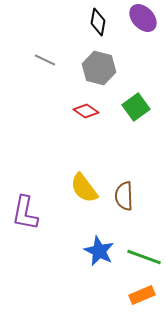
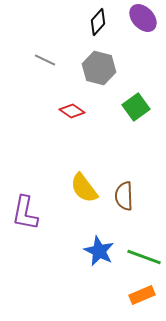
black diamond: rotated 32 degrees clockwise
red diamond: moved 14 px left
